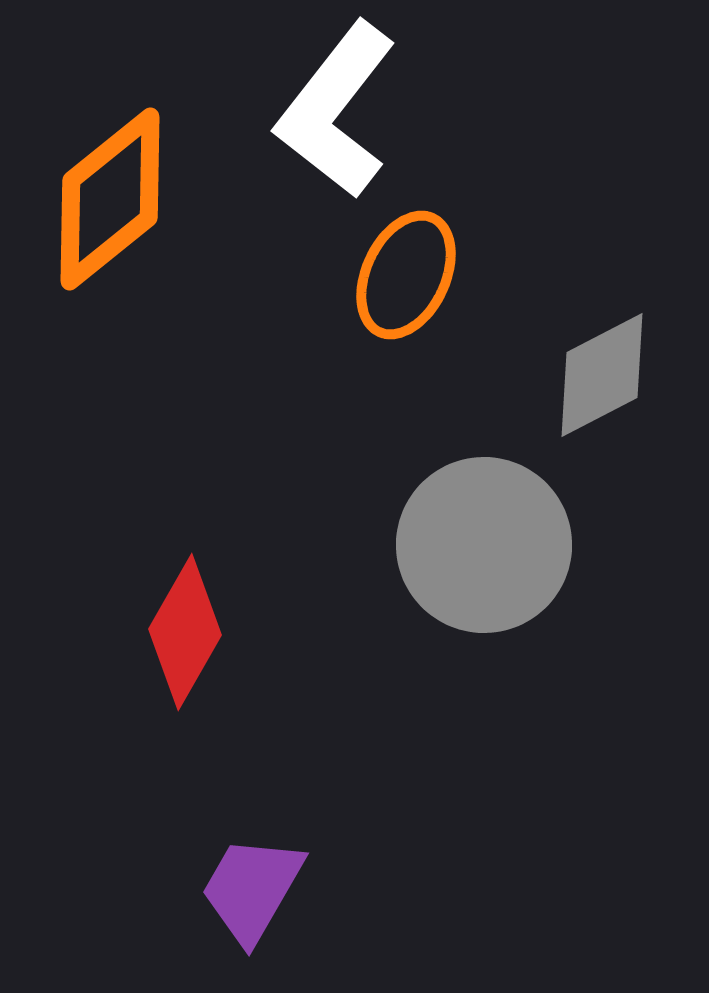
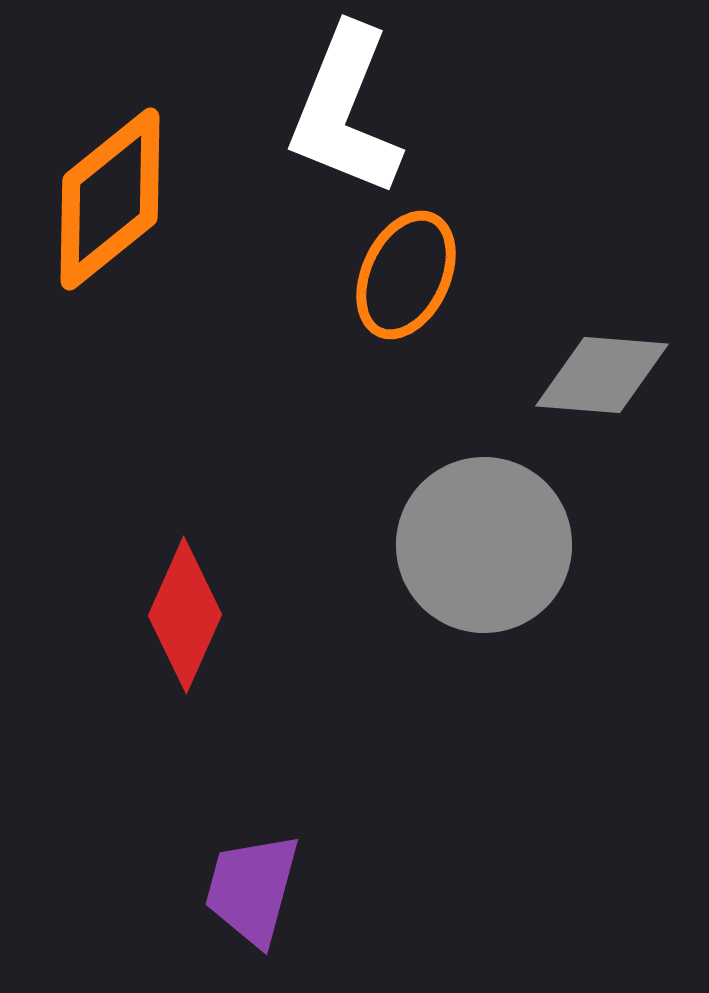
white L-shape: moved 9 px right, 1 px down; rotated 16 degrees counterclockwise
gray diamond: rotated 32 degrees clockwise
red diamond: moved 17 px up; rotated 6 degrees counterclockwise
purple trapezoid: rotated 15 degrees counterclockwise
